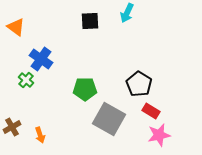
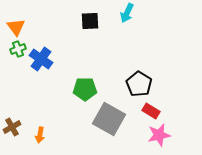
orange triangle: rotated 18 degrees clockwise
green cross: moved 8 px left, 31 px up; rotated 28 degrees clockwise
orange arrow: rotated 28 degrees clockwise
